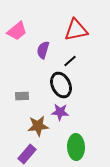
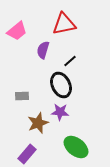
red triangle: moved 12 px left, 6 px up
brown star: moved 3 px up; rotated 15 degrees counterclockwise
green ellipse: rotated 50 degrees counterclockwise
